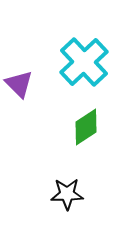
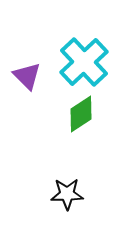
purple triangle: moved 8 px right, 8 px up
green diamond: moved 5 px left, 13 px up
